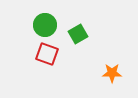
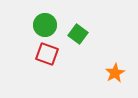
green square: rotated 24 degrees counterclockwise
orange star: moved 3 px right; rotated 30 degrees counterclockwise
